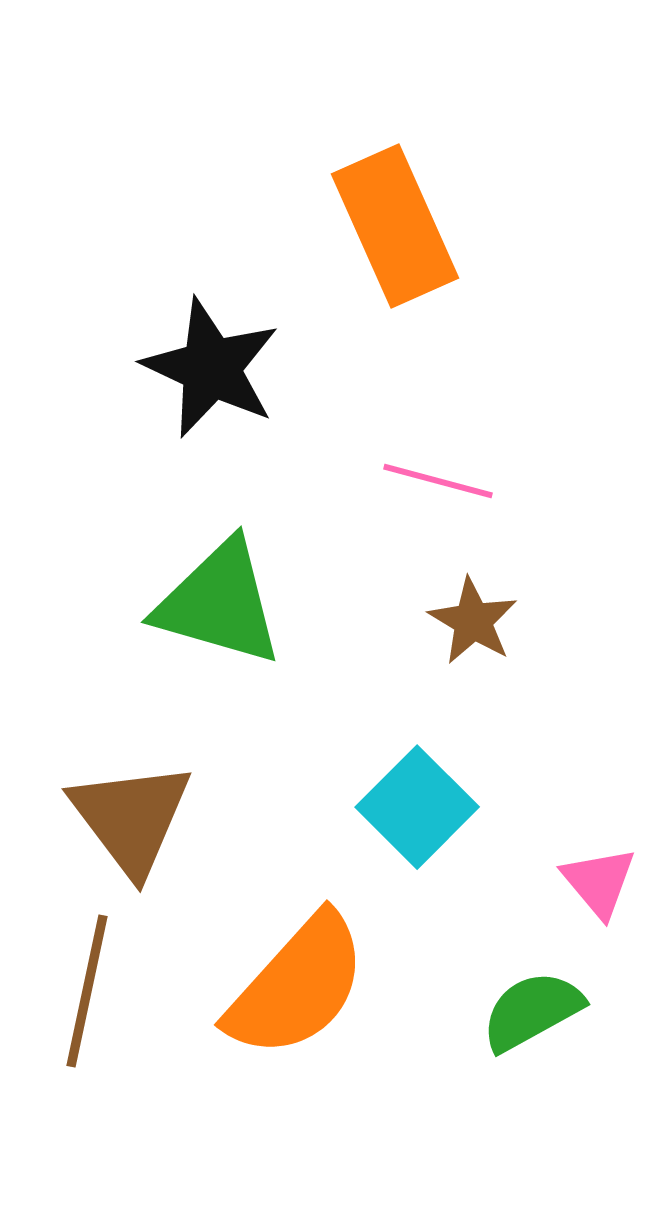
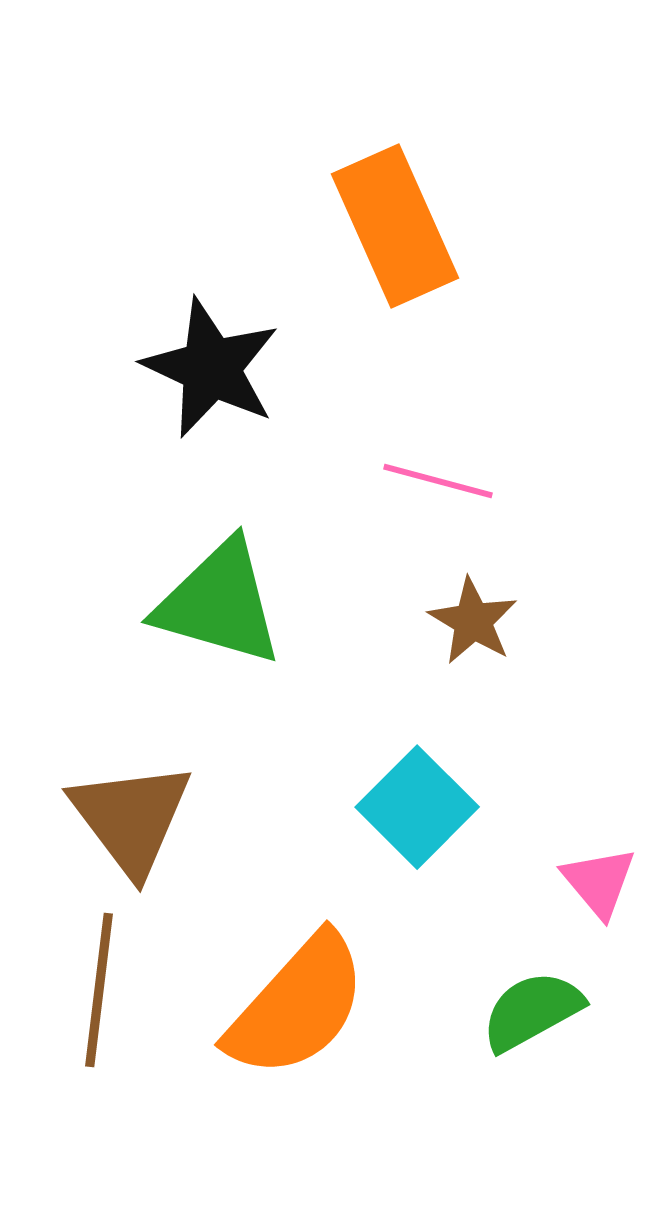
orange semicircle: moved 20 px down
brown line: moved 12 px right, 1 px up; rotated 5 degrees counterclockwise
